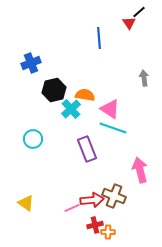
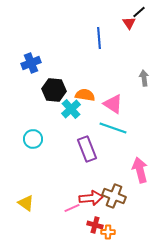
black hexagon: rotated 20 degrees clockwise
pink triangle: moved 3 px right, 5 px up
red arrow: moved 1 px left, 2 px up
red cross: rotated 28 degrees clockwise
